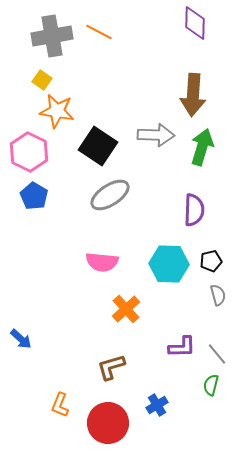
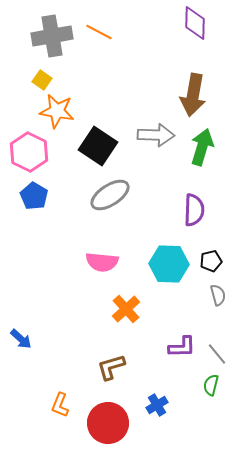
brown arrow: rotated 6 degrees clockwise
